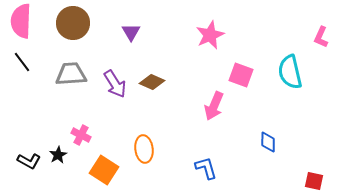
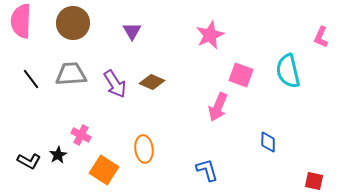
purple triangle: moved 1 px right, 1 px up
black line: moved 9 px right, 17 px down
cyan semicircle: moved 2 px left, 1 px up
pink arrow: moved 4 px right, 1 px down
blue L-shape: moved 1 px right, 2 px down
